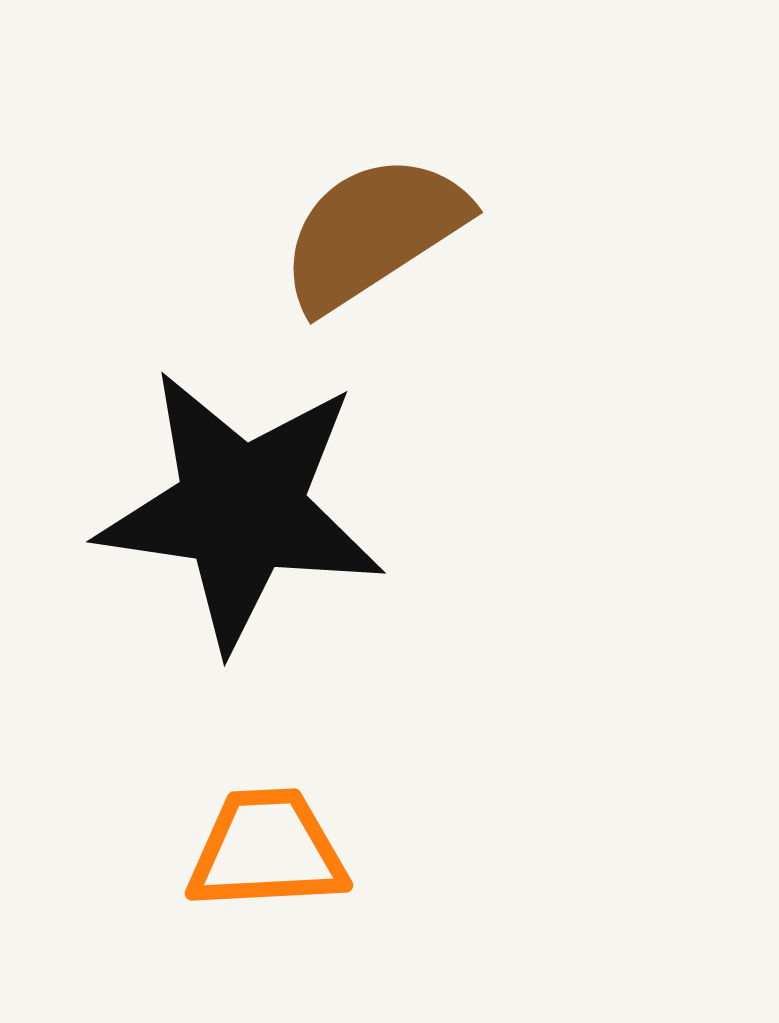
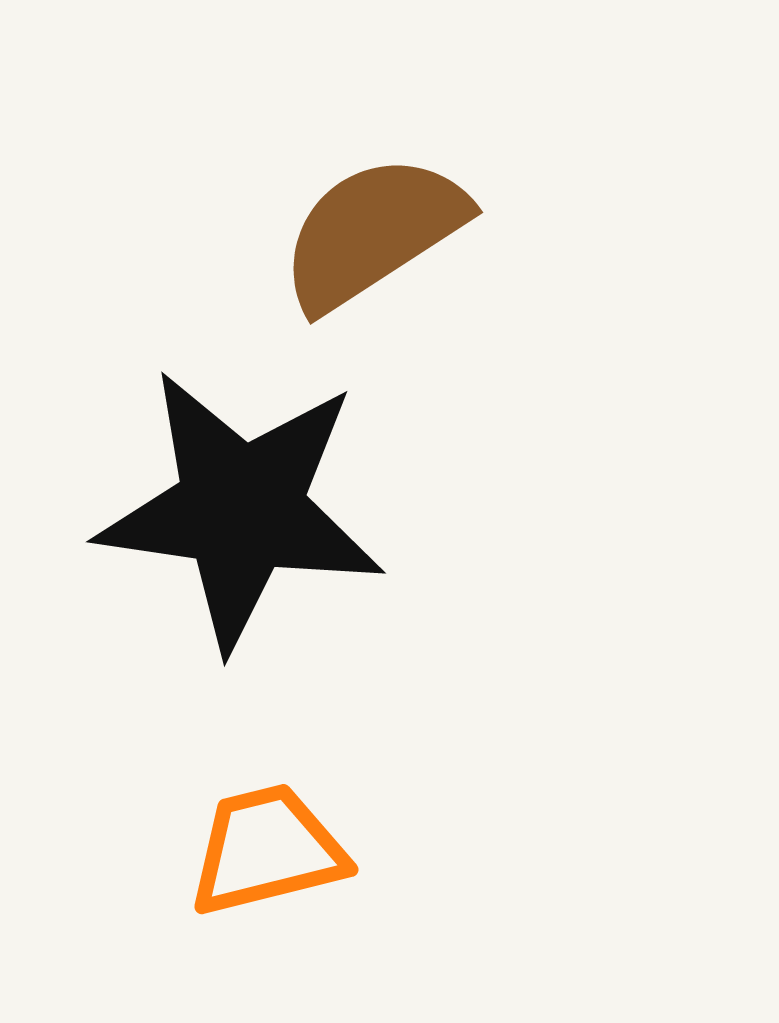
orange trapezoid: rotated 11 degrees counterclockwise
